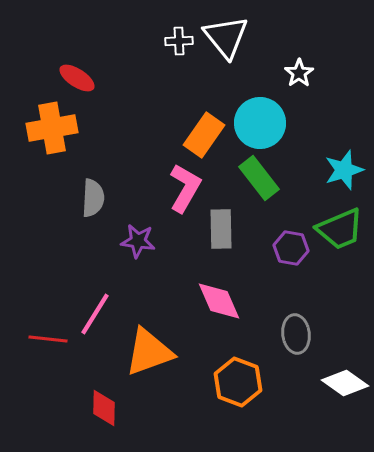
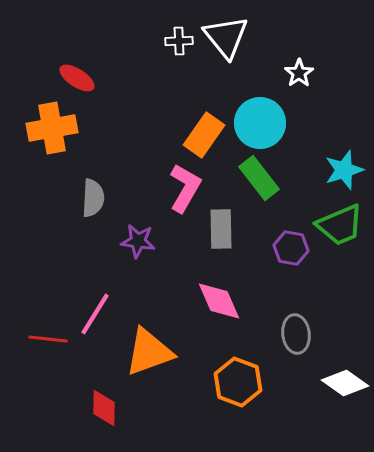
green trapezoid: moved 4 px up
